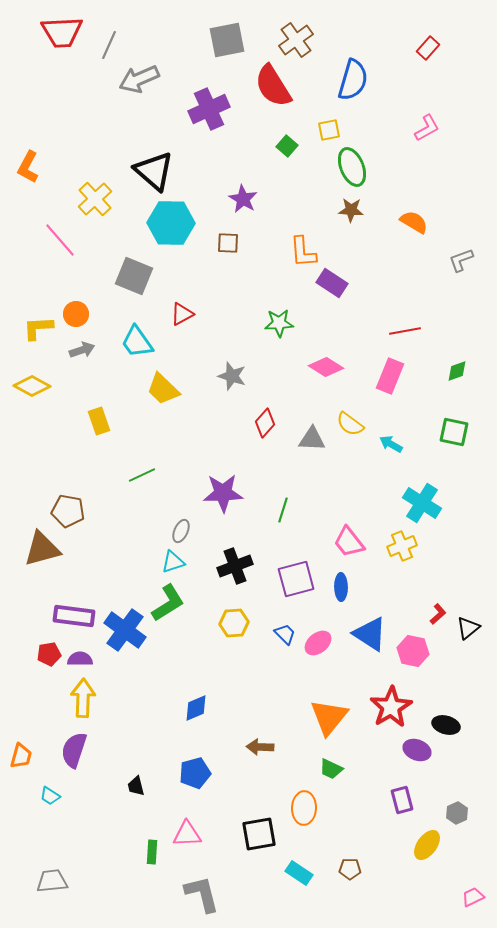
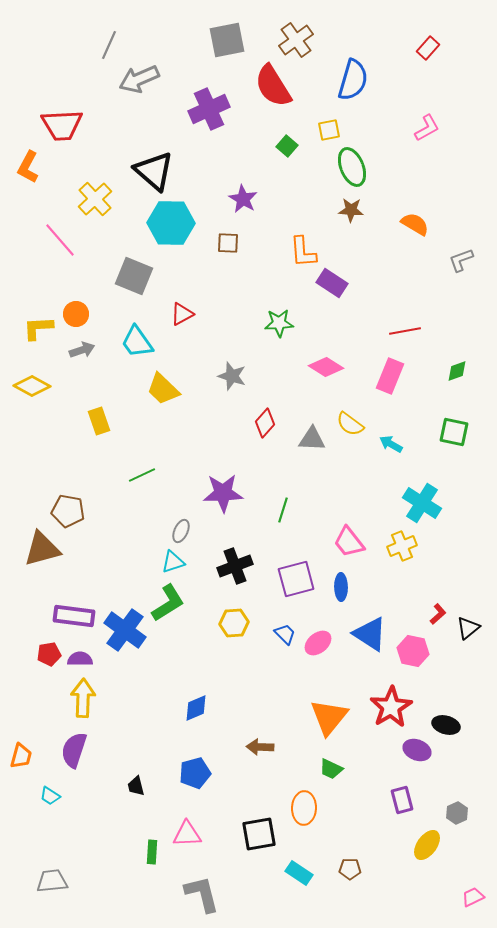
red trapezoid at (62, 32): moved 93 px down
orange semicircle at (414, 222): moved 1 px right, 2 px down
